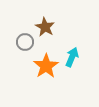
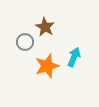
cyan arrow: moved 2 px right
orange star: moved 1 px right; rotated 15 degrees clockwise
